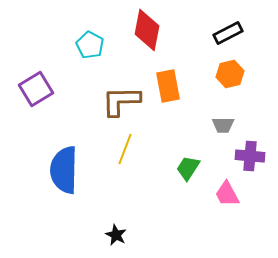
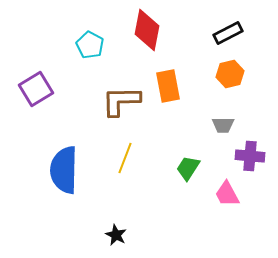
yellow line: moved 9 px down
